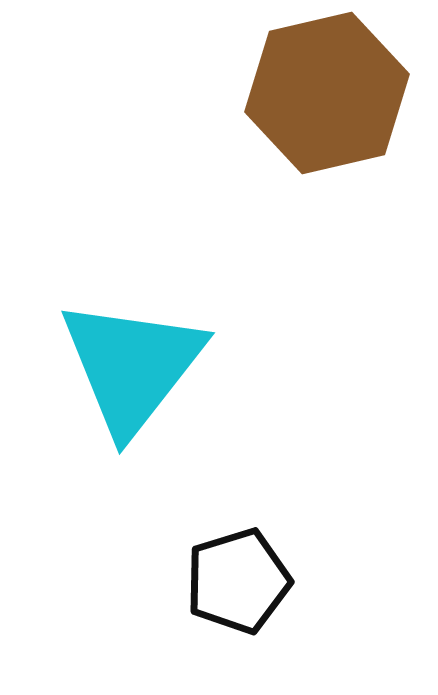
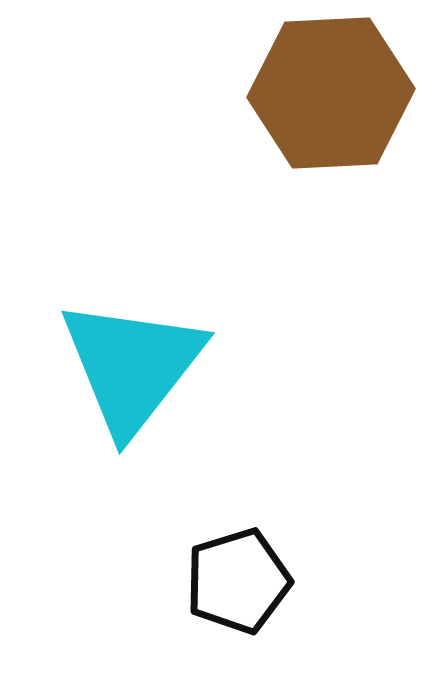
brown hexagon: moved 4 px right; rotated 10 degrees clockwise
